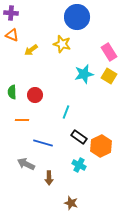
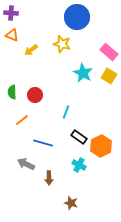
pink rectangle: rotated 18 degrees counterclockwise
cyan star: moved 1 px left, 1 px up; rotated 30 degrees counterclockwise
orange line: rotated 40 degrees counterclockwise
